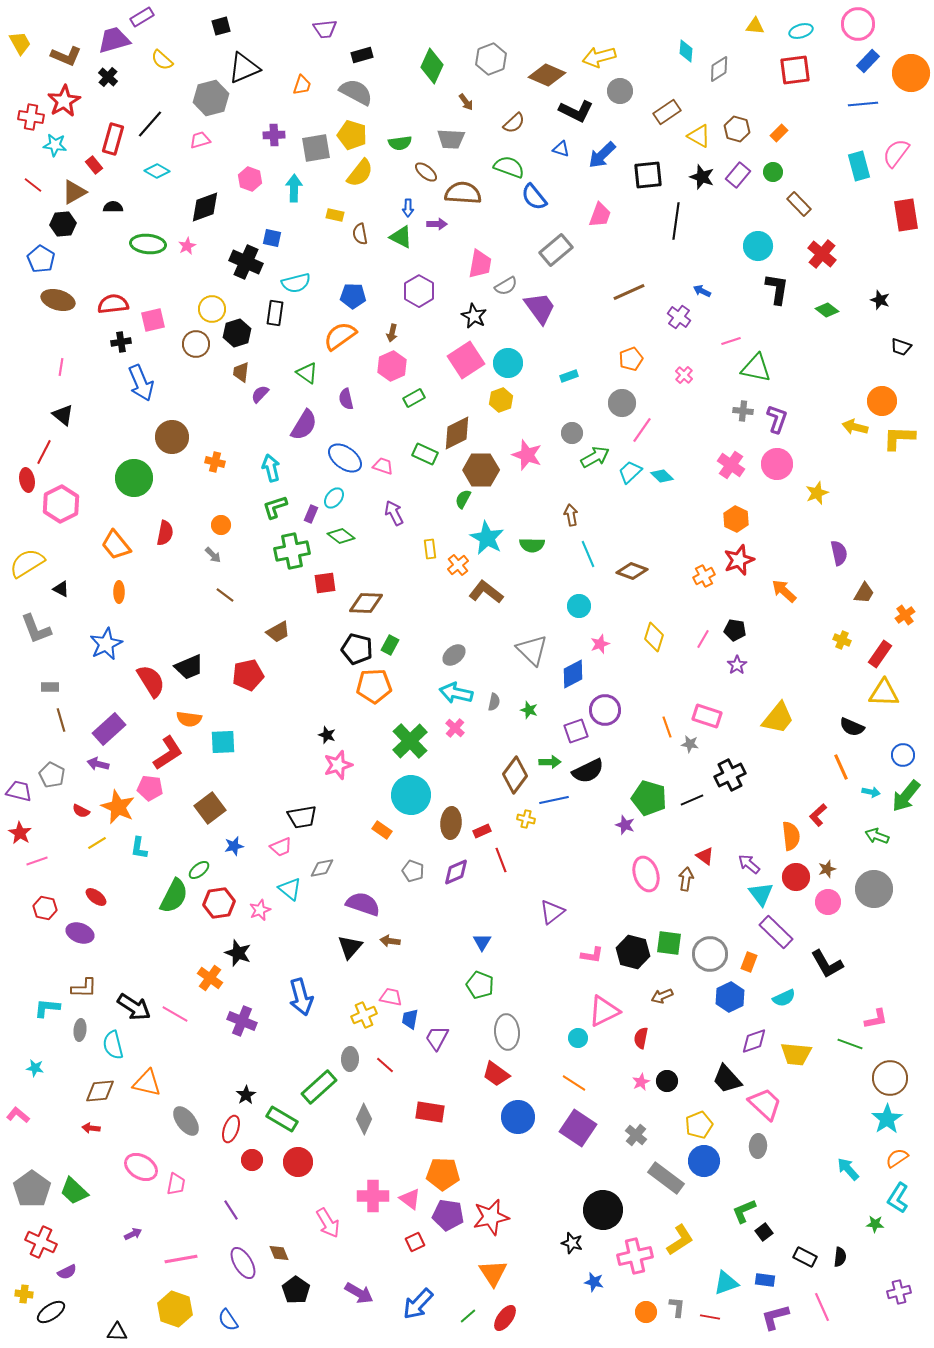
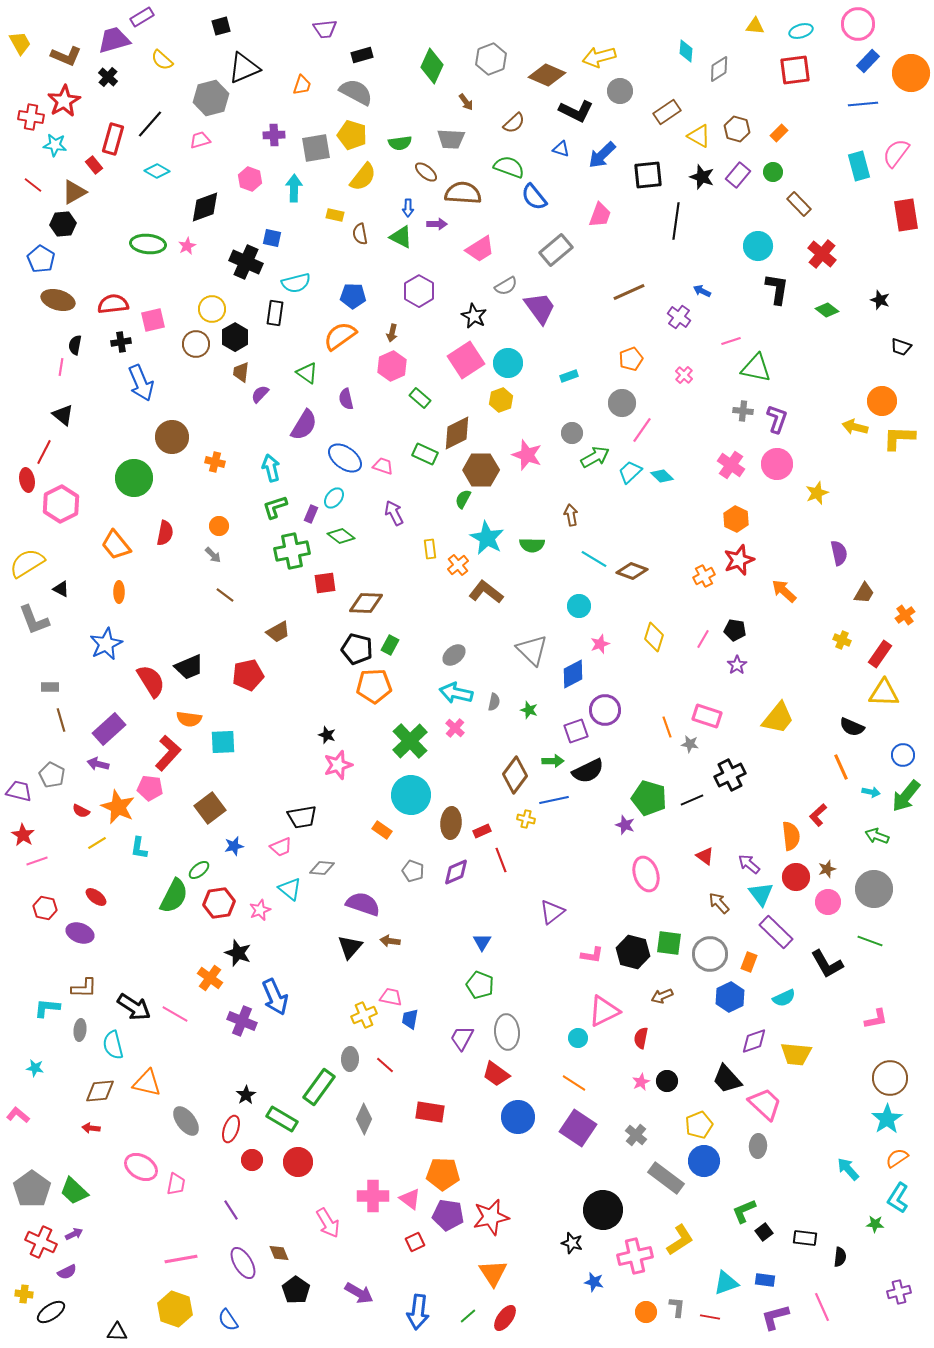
yellow semicircle at (360, 173): moved 3 px right, 4 px down
black semicircle at (113, 207): moved 38 px left, 138 px down; rotated 78 degrees counterclockwise
pink trapezoid at (480, 264): moved 15 px up; rotated 48 degrees clockwise
black hexagon at (237, 333): moved 2 px left, 4 px down; rotated 12 degrees counterclockwise
green rectangle at (414, 398): moved 6 px right; rotated 70 degrees clockwise
orange circle at (221, 525): moved 2 px left, 1 px down
cyan line at (588, 554): moved 6 px right, 5 px down; rotated 36 degrees counterclockwise
gray L-shape at (36, 629): moved 2 px left, 9 px up
red L-shape at (168, 753): rotated 15 degrees counterclockwise
green arrow at (550, 762): moved 3 px right, 1 px up
red star at (20, 833): moved 3 px right, 2 px down
gray diamond at (322, 868): rotated 15 degrees clockwise
brown arrow at (686, 879): moved 33 px right, 24 px down; rotated 50 degrees counterclockwise
blue arrow at (301, 997): moved 26 px left; rotated 9 degrees counterclockwise
purple trapezoid at (437, 1038): moved 25 px right
green line at (850, 1044): moved 20 px right, 103 px up
green rectangle at (319, 1087): rotated 12 degrees counterclockwise
purple arrow at (133, 1234): moved 59 px left
black rectangle at (805, 1257): moved 19 px up; rotated 20 degrees counterclockwise
blue arrow at (418, 1304): moved 8 px down; rotated 36 degrees counterclockwise
